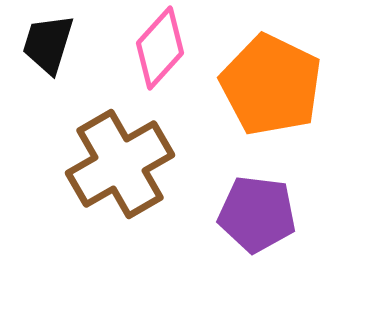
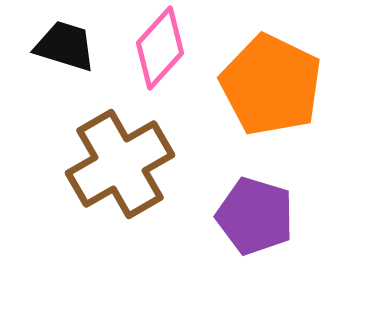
black trapezoid: moved 17 px right, 2 px down; rotated 90 degrees clockwise
purple pentagon: moved 2 px left, 2 px down; rotated 10 degrees clockwise
